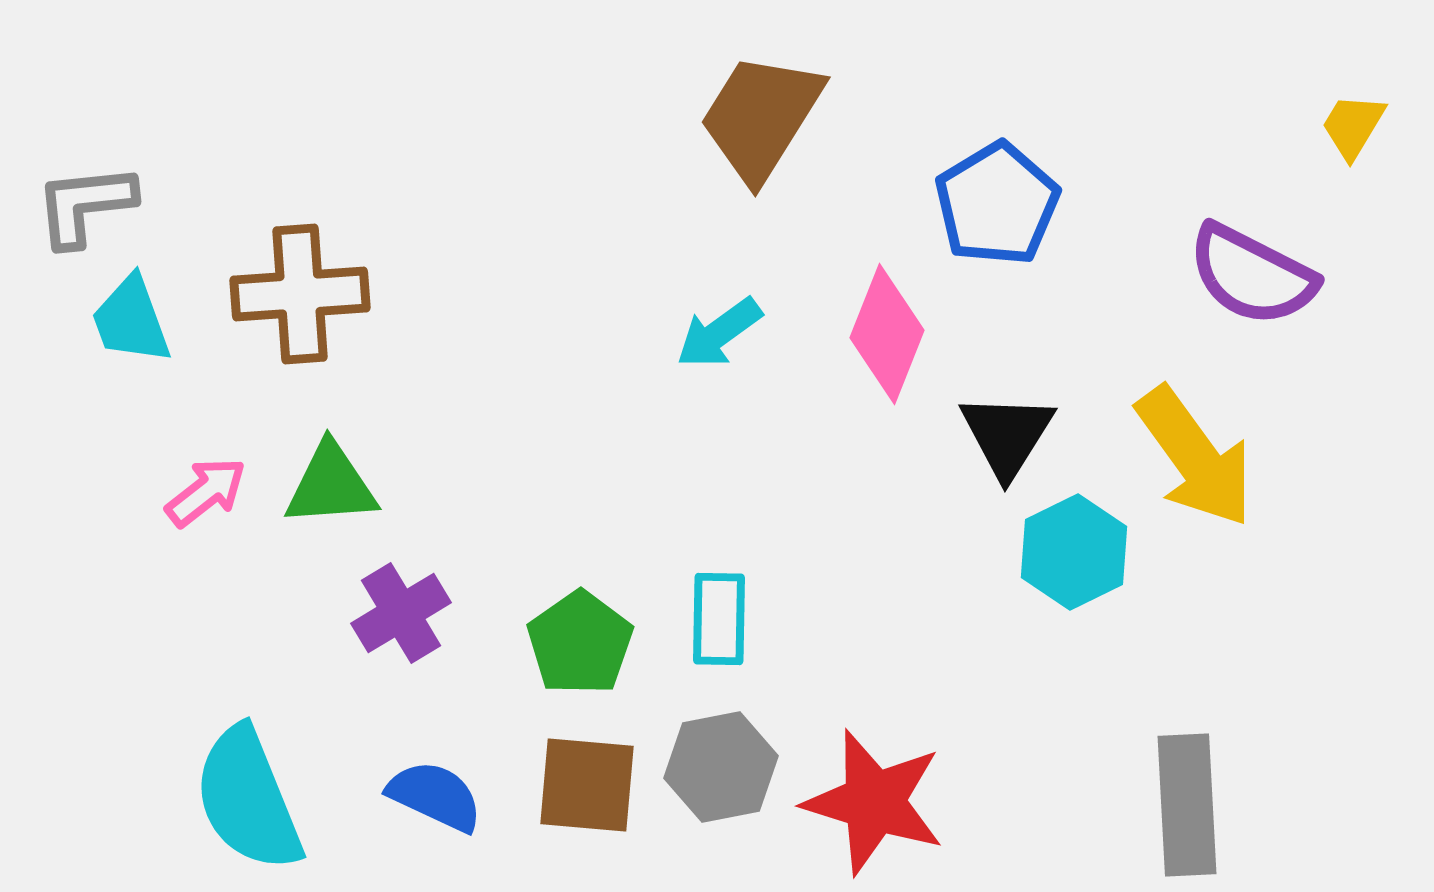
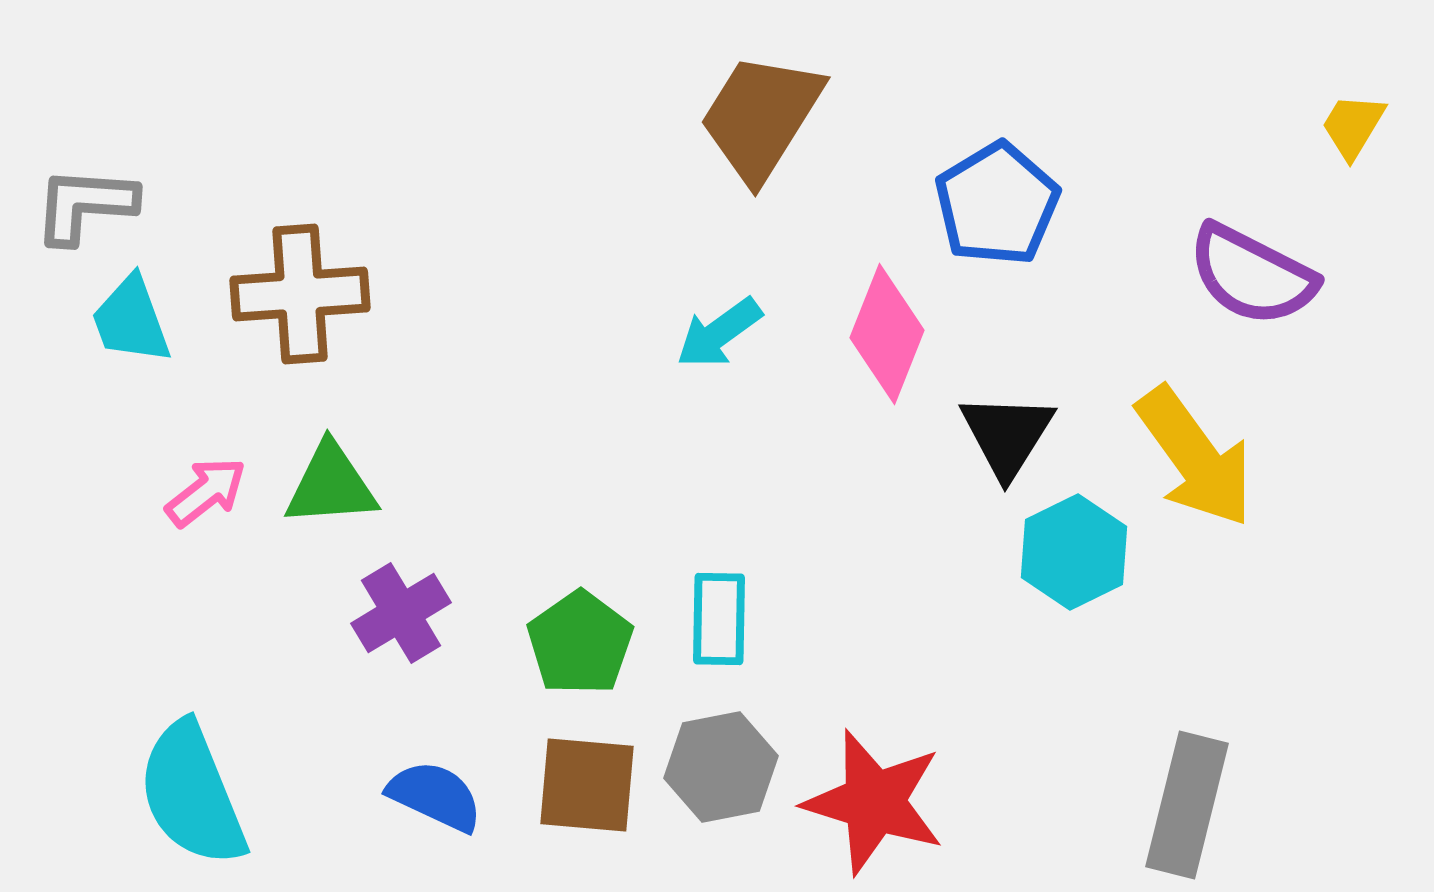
gray L-shape: rotated 10 degrees clockwise
cyan semicircle: moved 56 px left, 5 px up
gray rectangle: rotated 17 degrees clockwise
